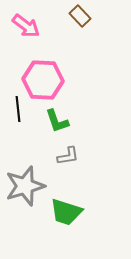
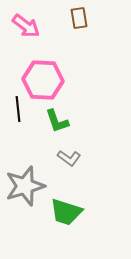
brown rectangle: moved 1 px left, 2 px down; rotated 35 degrees clockwise
gray L-shape: moved 1 px right, 2 px down; rotated 45 degrees clockwise
